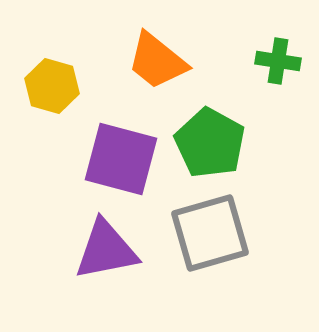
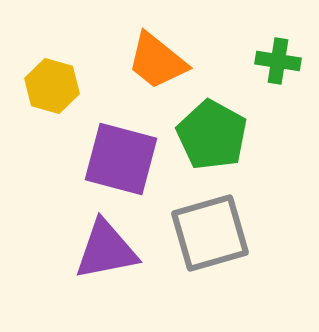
green pentagon: moved 2 px right, 8 px up
